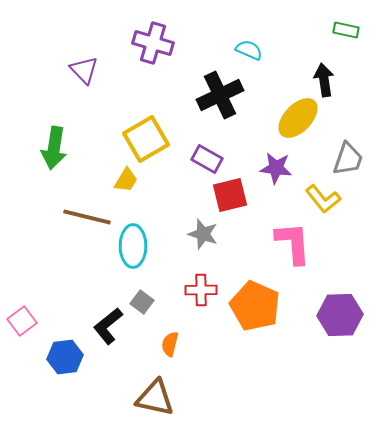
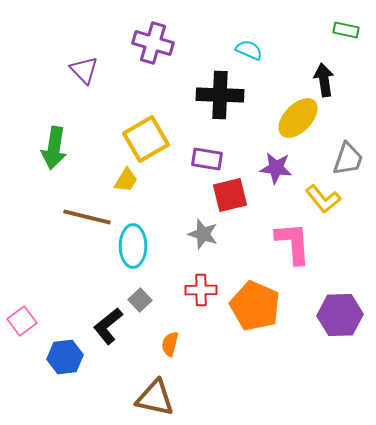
black cross: rotated 27 degrees clockwise
purple rectangle: rotated 20 degrees counterclockwise
gray square: moved 2 px left, 2 px up; rotated 10 degrees clockwise
